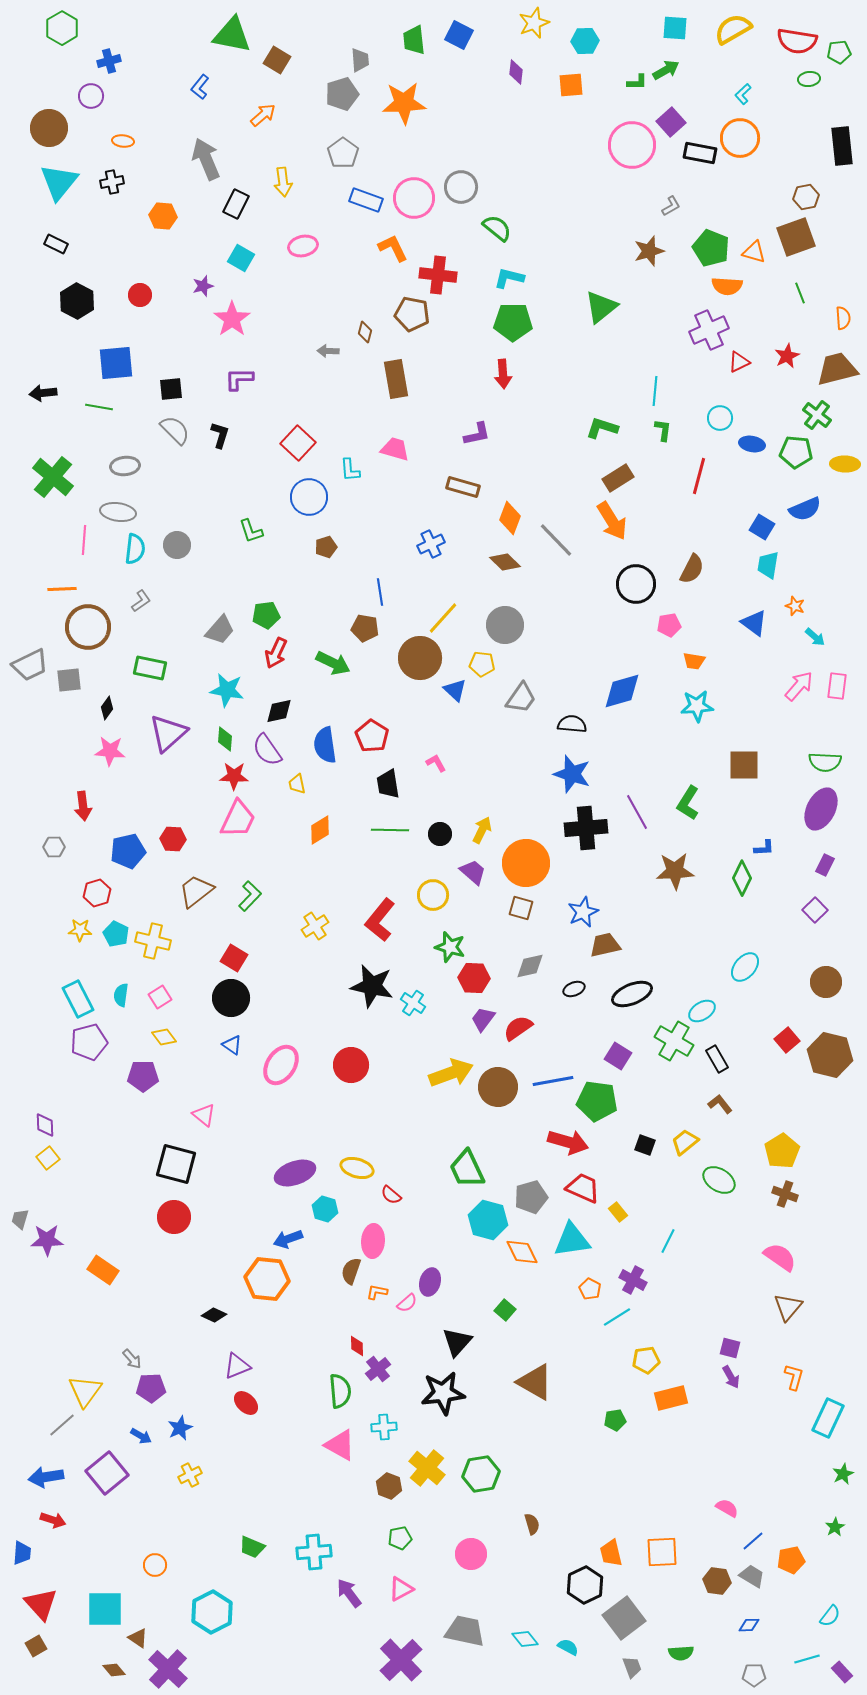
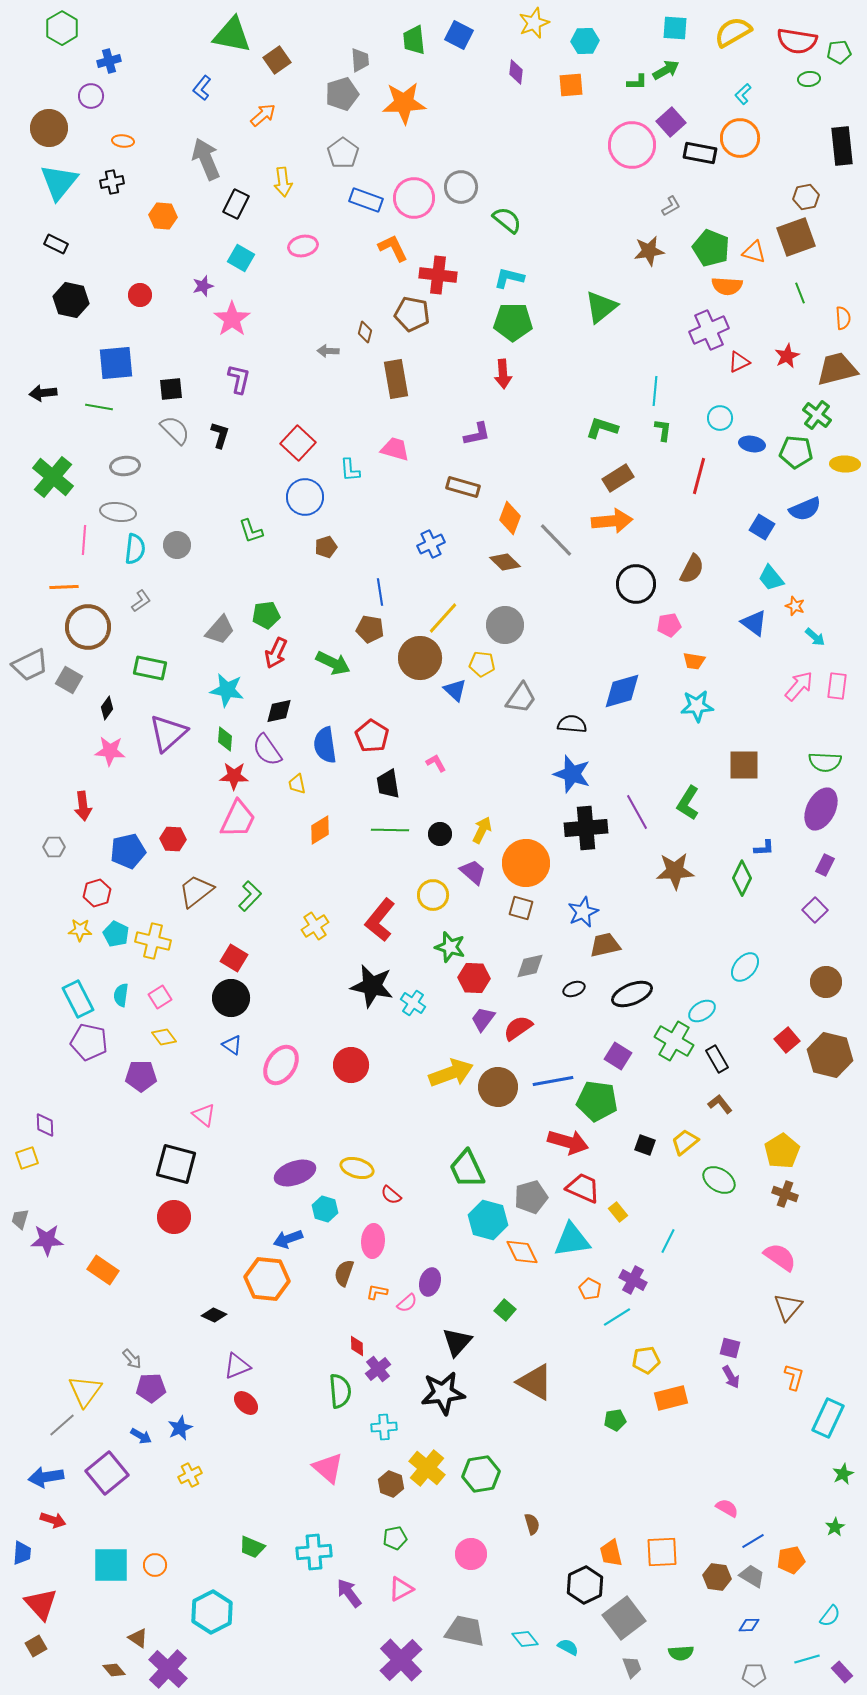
yellow semicircle at (733, 29): moved 3 px down
brown square at (277, 60): rotated 24 degrees clockwise
blue L-shape at (200, 87): moved 2 px right, 1 px down
green semicircle at (497, 228): moved 10 px right, 8 px up
brown star at (649, 251): rotated 8 degrees clockwise
black hexagon at (77, 301): moved 6 px left, 1 px up; rotated 16 degrees counterclockwise
purple L-shape at (239, 379): rotated 104 degrees clockwise
blue circle at (309, 497): moved 4 px left
orange arrow at (612, 521): rotated 63 degrees counterclockwise
cyan trapezoid at (768, 565): moved 3 px right, 13 px down; rotated 48 degrees counterclockwise
orange line at (62, 589): moved 2 px right, 2 px up
brown pentagon at (365, 628): moved 5 px right, 1 px down
gray square at (69, 680): rotated 36 degrees clockwise
purple pentagon at (89, 1042): rotated 27 degrees clockwise
purple pentagon at (143, 1076): moved 2 px left
yellow square at (48, 1158): moved 21 px left; rotated 20 degrees clockwise
brown semicircle at (351, 1271): moved 7 px left, 2 px down
pink triangle at (340, 1445): moved 12 px left, 23 px down; rotated 12 degrees clockwise
brown hexagon at (389, 1486): moved 2 px right, 2 px up
green pentagon at (400, 1538): moved 5 px left
blue line at (753, 1541): rotated 10 degrees clockwise
brown hexagon at (717, 1581): moved 4 px up
cyan square at (105, 1609): moved 6 px right, 44 px up
